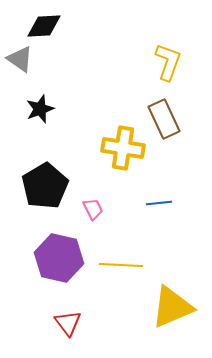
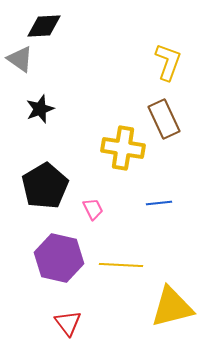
yellow triangle: rotated 9 degrees clockwise
